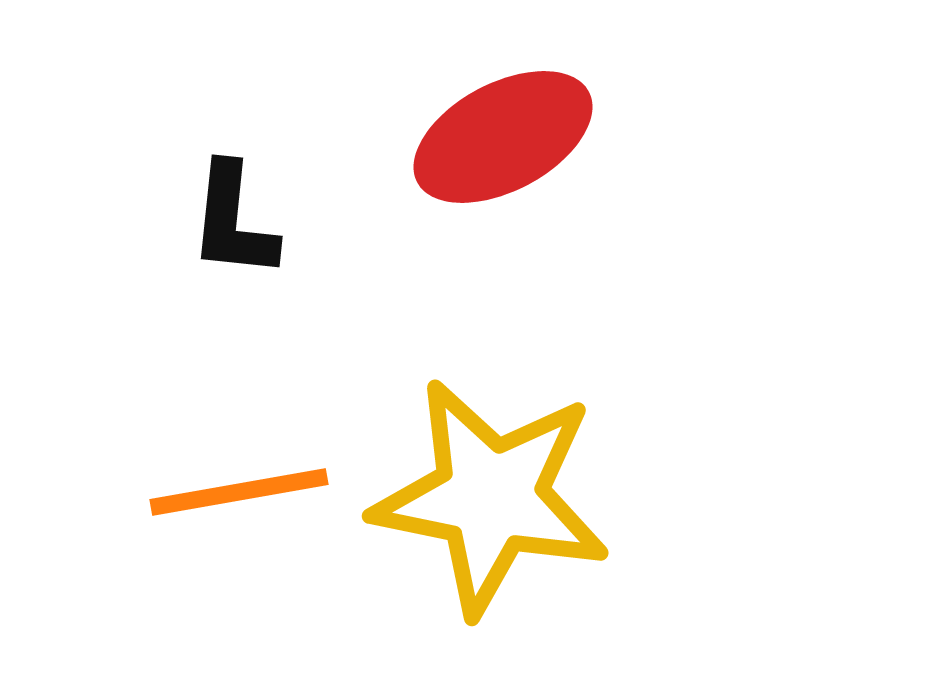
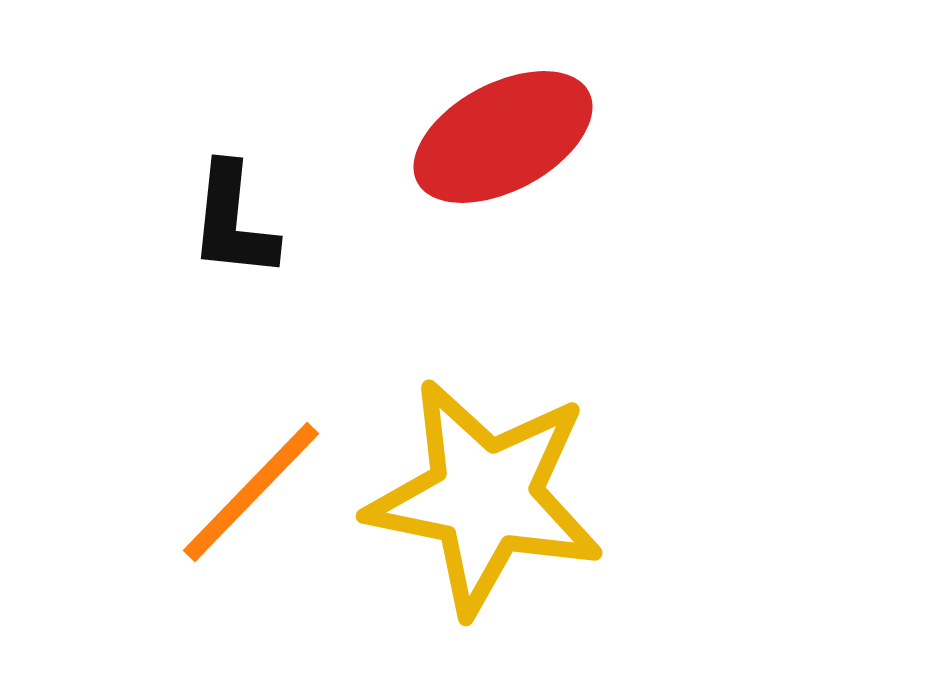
orange line: moved 12 px right; rotated 36 degrees counterclockwise
yellow star: moved 6 px left
